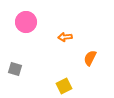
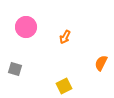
pink circle: moved 5 px down
orange arrow: rotated 56 degrees counterclockwise
orange semicircle: moved 11 px right, 5 px down
